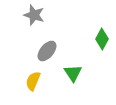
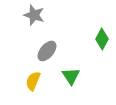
green triangle: moved 2 px left, 3 px down
